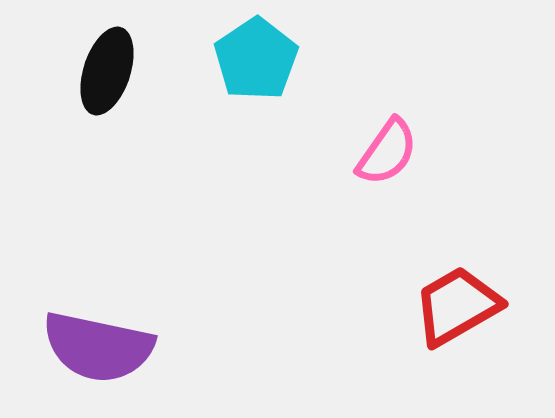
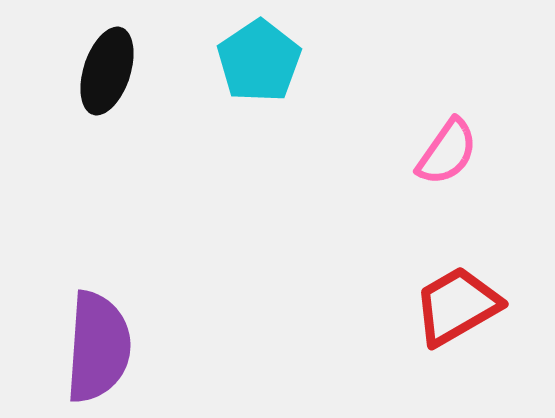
cyan pentagon: moved 3 px right, 2 px down
pink semicircle: moved 60 px right
purple semicircle: rotated 98 degrees counterclockwise
